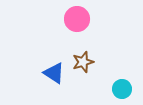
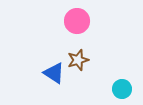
pink circle: moved 2 px down
brown star: moved 5 px left, 2 px up
